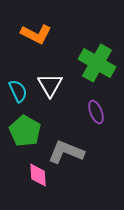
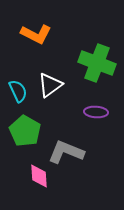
green cross: rotated 9 degrees counterclockwise
white triangle: rotated 24 degrees clockwise
purple ellipse: rotated 65 degrees counterclockwise
pink diamond: moved 1 px right, 1 px down
